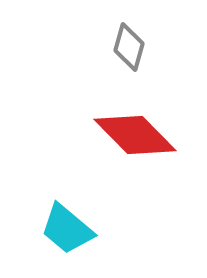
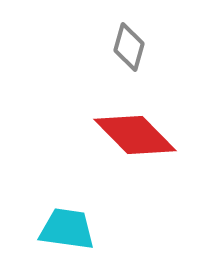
cyan trapezoid: rotated 148 degrees clockwise
